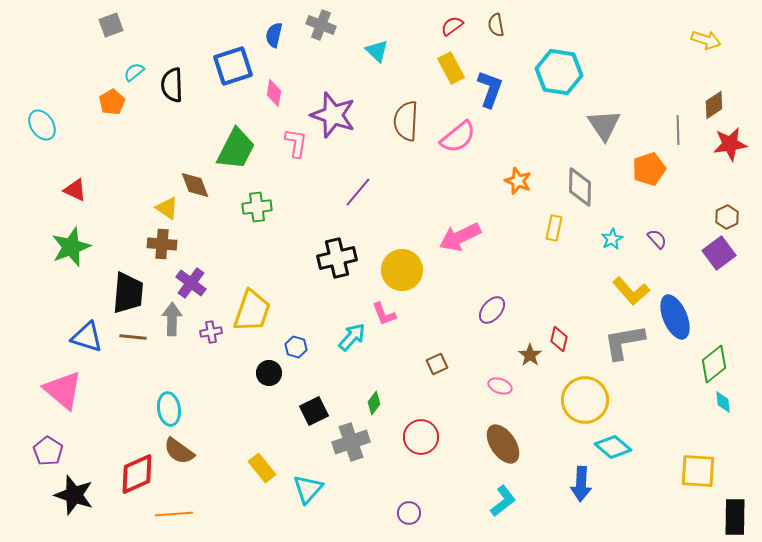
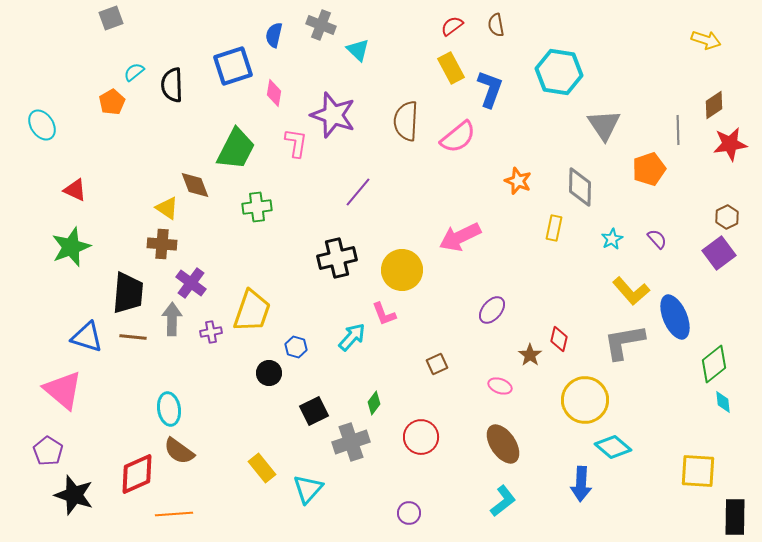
gray square at (111, 25): moved 7 px up
cyan triangle at (377, 51): moved 19 px left, 1 px up
